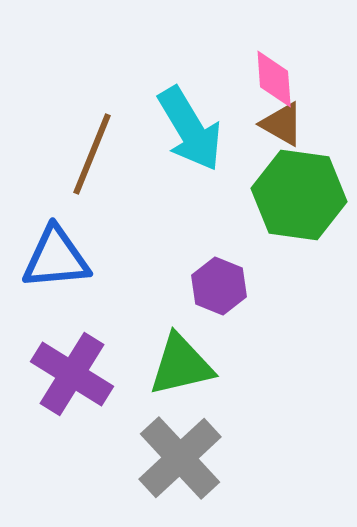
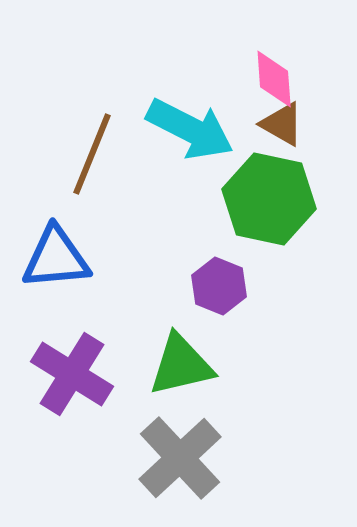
cyan arrow: rotated 32 degrees counterclockwise
green hexagon: moved 30 px left, 4 px down; rotated 4 degrees clockwise
